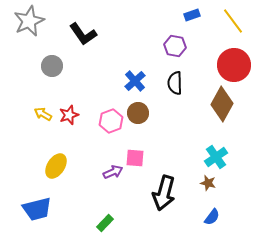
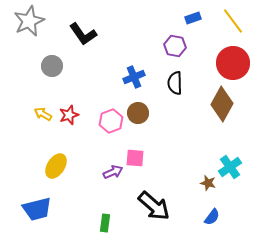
blue rectangle: moved 1 px right, 3 px down
red circle: moved 1 px left, 2 px up
blue cross: moved 1 px left, 4 px up; rotated 20 degrees clockwise
cyan cross: moved 14 px right, 10 px down
black arrow: moved 10 px left, 13 px down; rotated 64 degrees counterclockwise
green rectangle: rotated 36 degrees counterclockwise
